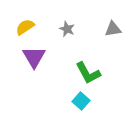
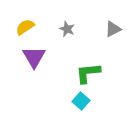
gray triangle: rotated 18 degrees counterclockwise
green L-shape: rotated 112 degrees clockwise
